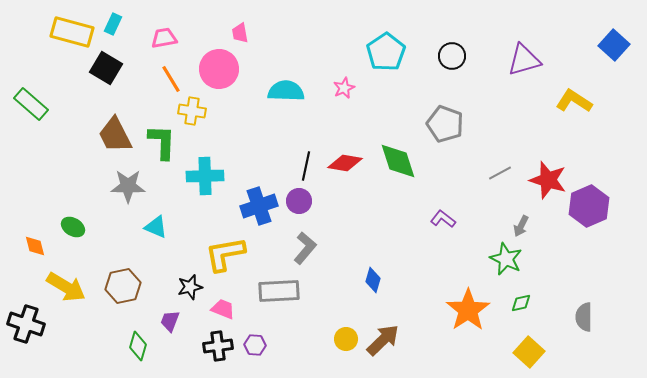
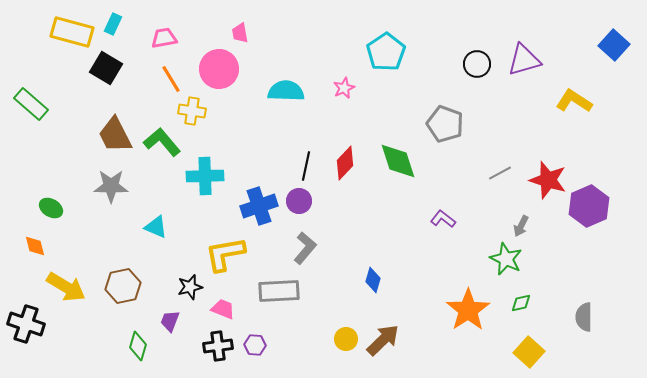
black circle at (452, 56): moved 25 px right, 8 px down
green L-shape at (162, 142): rotated 42 degrees counterclockwise
red diamond at (345, 163): rotated 56 degrees counterclockwise
gray star at (128, 186): moved 17 px left
green ellipse at (73, 227): moved 22 px left, 19 px up
